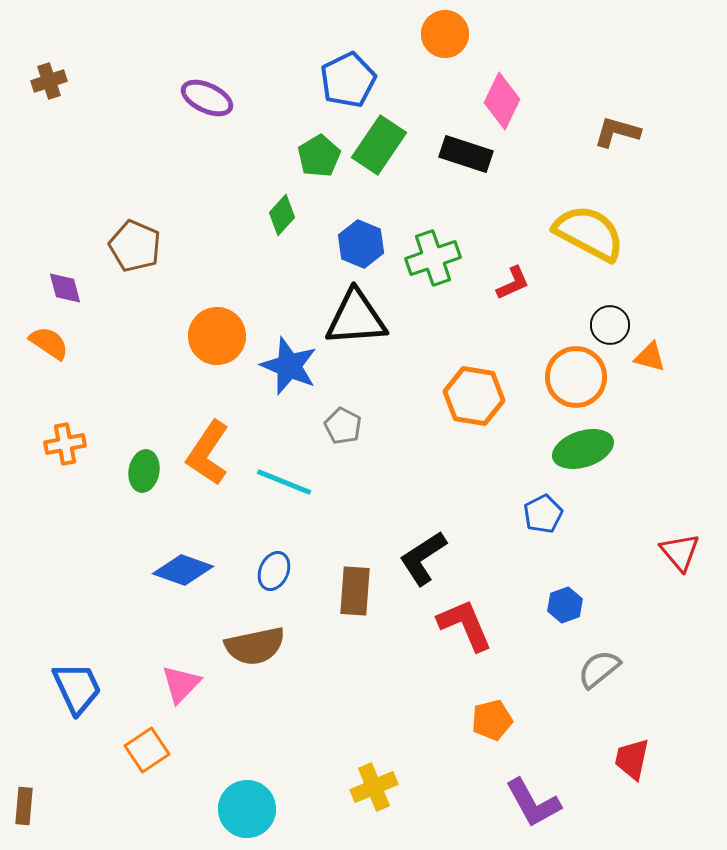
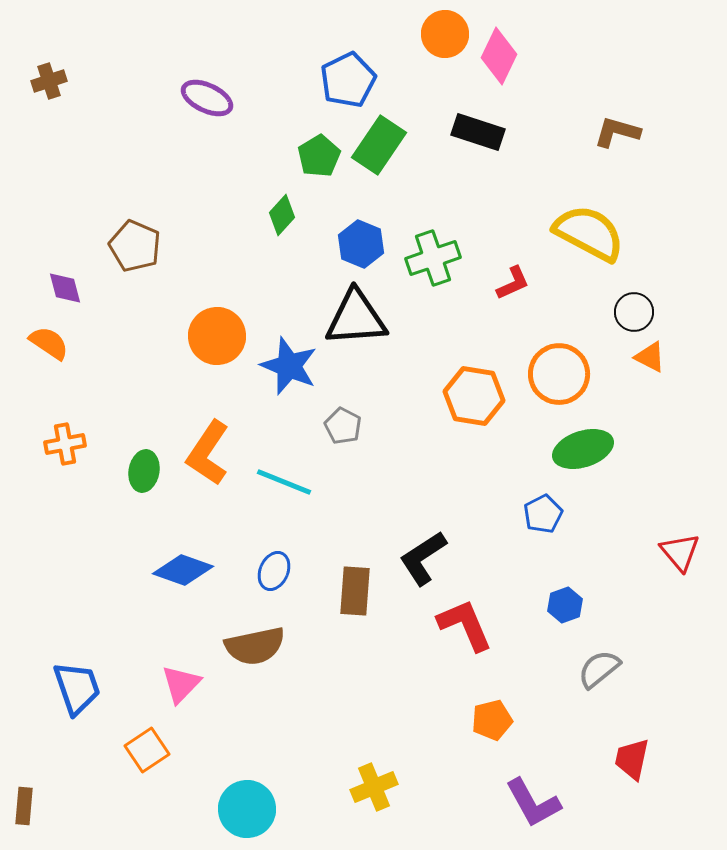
pink diamond at (502, 101): moved 3 px left, 45 px up
black rectangle at (466, 154): moved 12 px right, 22 px up
black circle at (610, 325): moved 24 px right, 13 px up
orange triangle at (650, 357): rotated 12 degrees clockwise
orange circle at (576, 377): moved 17 px left, 3 px up
blue trapezoid at (77, 688): rotated 6 degrees clockwise
